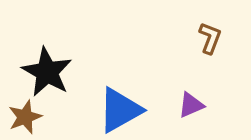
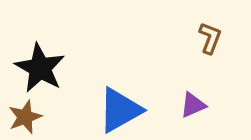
black star: moved 7 px left, 4 px up
purple triangle: moved 2 px right
